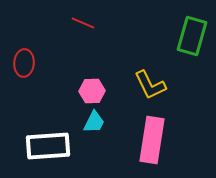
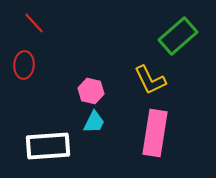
red line: moved 49 px left; rotated 25 degrees clockwise
green rectangle: moved 14 px left; rotated 33 degrees clockwise
red ellipse: moved 2 px down
yellow L-shape: moved 5 px up
pink hexagon: moved 1 px left; rotated 15 degrees clockwise
pink rectangle: moved 3 px right, 7 px up
